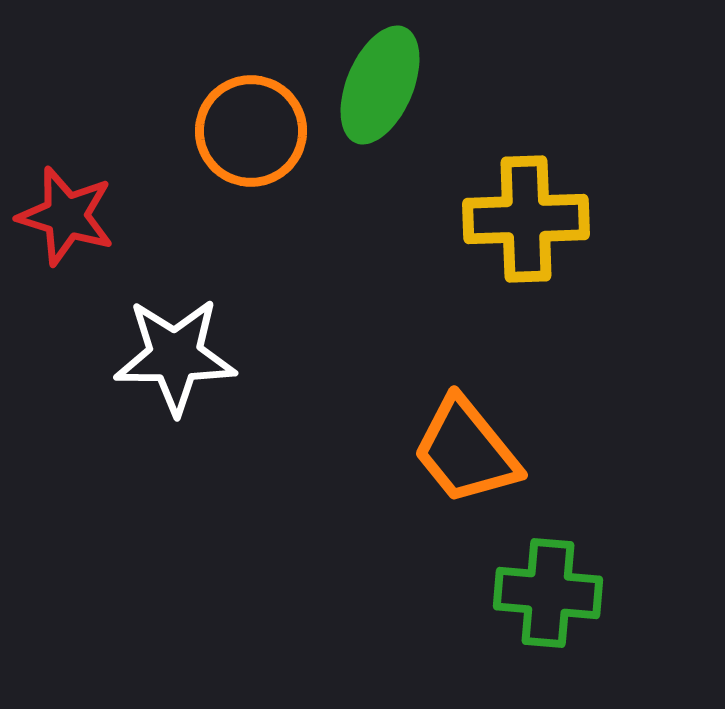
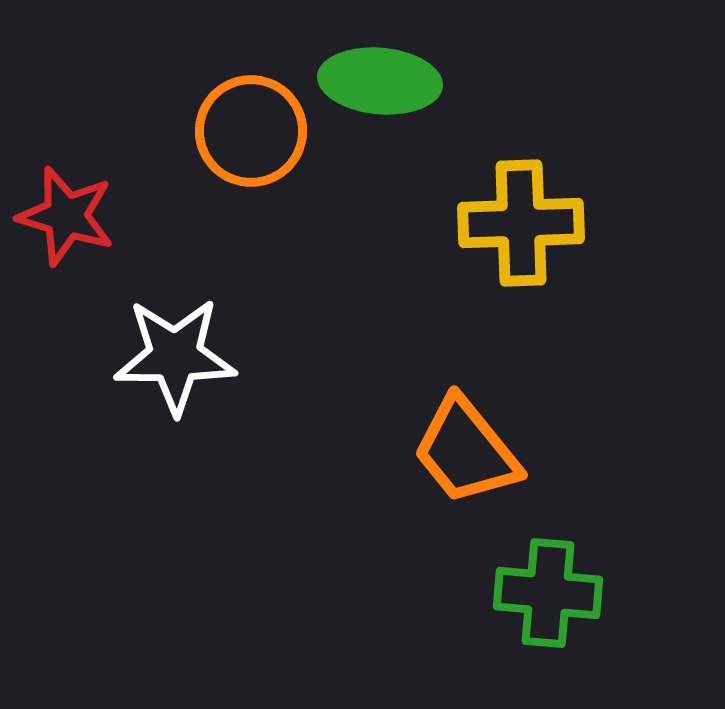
green ellipse: moved 4 px up; rotated 72 degrees clockwise
yellow cross: moved 5 px left, 4 px down
